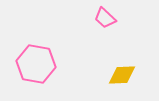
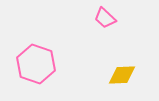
pink hexagon: rotated 9 degrees clockwise
